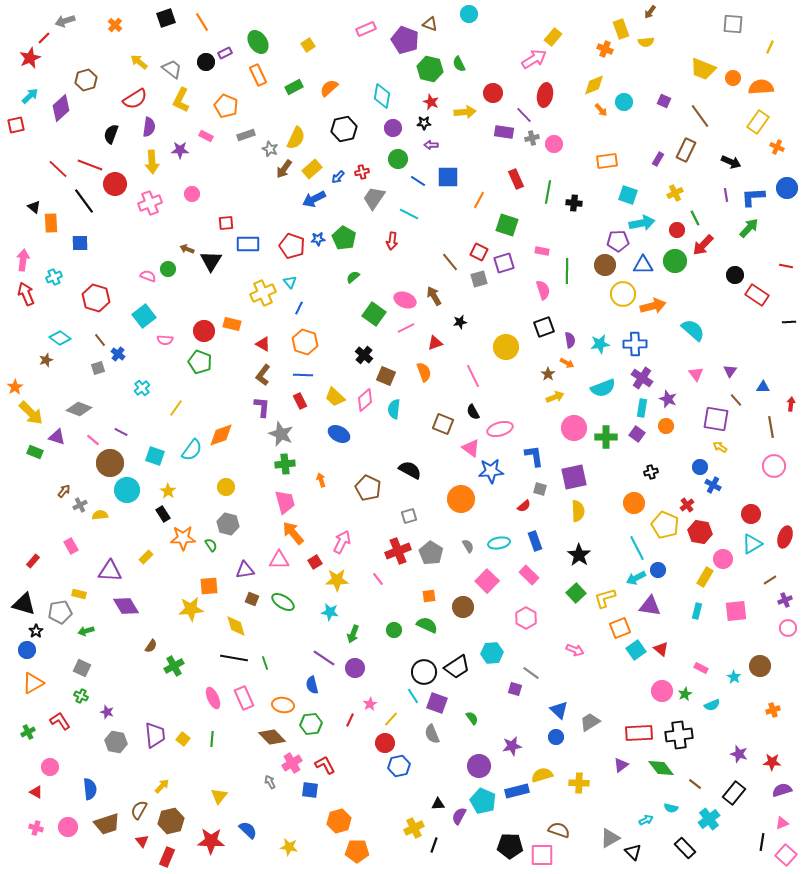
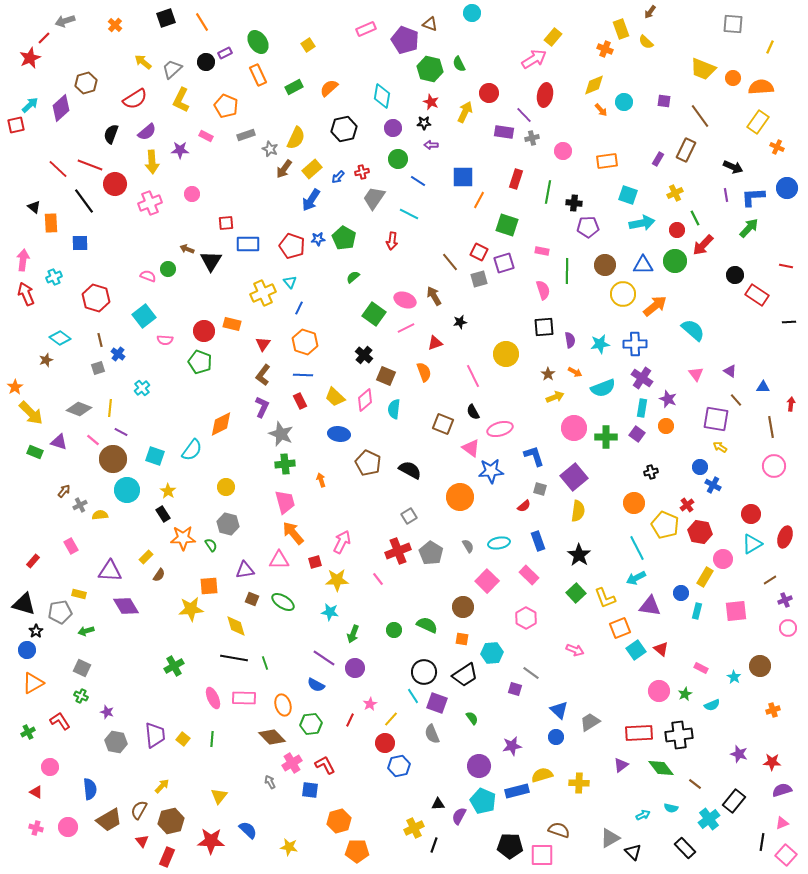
cyan circle at (469, 14): moved 3 px right, 1 px up
yellow semicircle at (646, 42): rotated 49 degrees clockwise
yellow arrow at (139, 62): moved 4 px right
gray trapezoid at (172, 69): rotated 80 degrees counterclockwise
brown hexagon at (86, 80): moved 3 px down
red circle at (493, 93): moved 4 px left
cyan arrow at (30, 96): moved 9 px down
purple square at (664, 101): rotated 16 degrees counterclockwise
yellow arrow at (465, 112): rotated 60 degrees counterclockwise
purple semicircle at (149, 127): moved 2 px left, 5 px down; rotated 42 degrees clockwise
pink circle at (554, 144): moved 9 px right, 7 px down
black arrow at (731, 162): moved 2 px right, 5 px down
blue square at (448, 177): moved 15 px right
red rectangle at (516, 179): rotated 42 degrees clockwise
blue arrow at (314, 199): moved 3 px left, 1 px down; rotated 30 degrees counterclockwise
purple pentagon at (618, 241): moved 30 px left, 14 px up
orange arrow at (653, 306): moved 2 px right; rotated 25 degrees counterclockwise
black square at (544, 327): rotated 15 degrees clockwise
brown line at (100, 340): rotated 24 degrees clockwise
red triangle at (263, 344): rotated 35 degrees clockwise
yellow circle at (506, 347): moved 7 px down
orange arrow at (567, 363): moved 8 px right, 9 px down
purple triangle at (730, 371): rotated 32 degrees counterclockwise
purple L-shape at (262, 407): rotated 20 degrees clockwise
yellow line at (176, 408): moved 66 px left; rotated 30 degrees counterclockwise
blue ellipse at (339, 434): rotated 20 degrees counterclockwise
orange diamond at (221, 435): moved 11 px up; rotated 8 degrees counterclockwise
purple triangle at (57, 437): moved 2 px right, 5 px down
blue L-shape at (534, 456): rotated 10 degrees counterclockwise
brown circle at (110, 463): moved 3 px right, 4 px up
purple square at (574, 477): rotated 28 degrees counterclockwise
brown pentagon at (368, 488): moved 25 px up
orange circle at (461, 499): moved 1 px left, 2 px up
yellow semicircle at (578, 511): rotated 10 degrees clockwise
gray square at (409, 516): rotated 14 degrees counterclockwise
blue rectangle at (535, 541): moved 3 px right
red square at (315, 562): rotated 16 degrees clockwise
blue circle at (658, 570): moved 23 px right, 23 px down
orange square at (429, 596): moved 33 px right, 43 px down; rotated 16 degrees clockwise
yellow L-shape at (605, 598): rotated 95 degrees counterclockwise
brown semicircle at (151, 646): moved 8 px right, 71 px up
black trapezoid at (457, 667): moved 8 px right, 8 px down
blue semicircle at (312, 685): moved 4 px right; rotated 48 degrees counterclockwise
pink circle at (662, 691): moved 3 px left
pink rectangle at (244, 698): rotated 65 degrees counterclockwise
orange ellipse at (283, 705): rotated 65 degrees clockwise
black rectangle at (734, 793): moved 8 px down
cyan arrow at (646, 820): moved 3 px left, 5 px up
brown trapezoid at (107, 824): moved 2 px right, 4 px up; rotated 12 degrees counterclockwise
